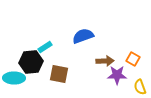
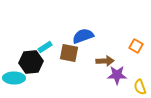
orange square: moved 3 px right, 13 px up
brown square: moved 10 px right, 21 px up
